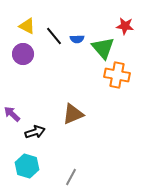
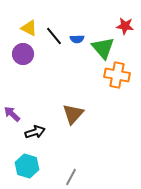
yellow triangle: moved 2 px right, 2 px down
brown triangle: rotated 25 degrees counterclockwise
